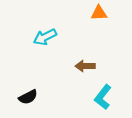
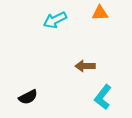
orange triangle: moved 1 px right
cyan arrow: moved 10 px right, 17 px up
